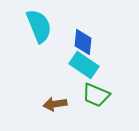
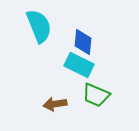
cyan rectangle: moved 5 px left; rotated 8 degrees counterclockwise
